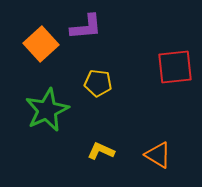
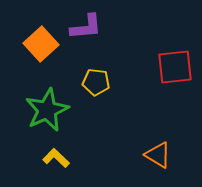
yellow pentagon: moved 2 px left, 1 px up
yellow L-shape: moved 45 px left, 7 px down; rotated 20 degrees clockwise
